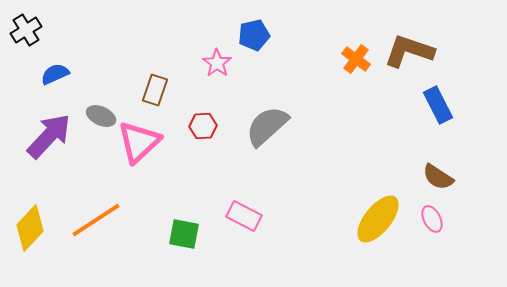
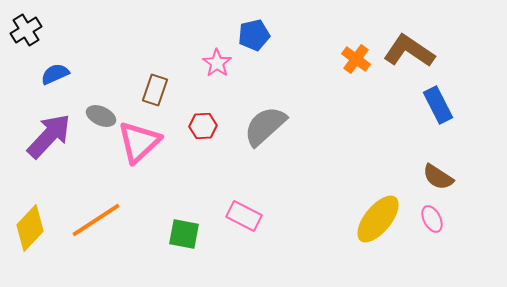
brown L-shape: rotated 15 degrees clockwise
gray semicircle: moved 2 px left
